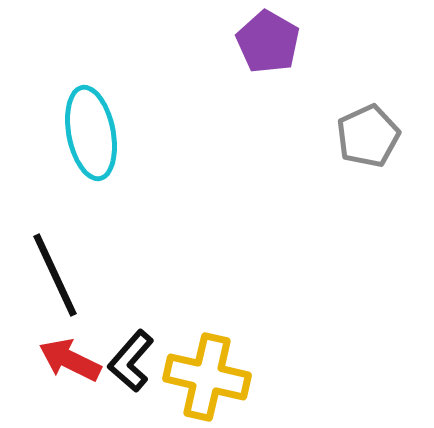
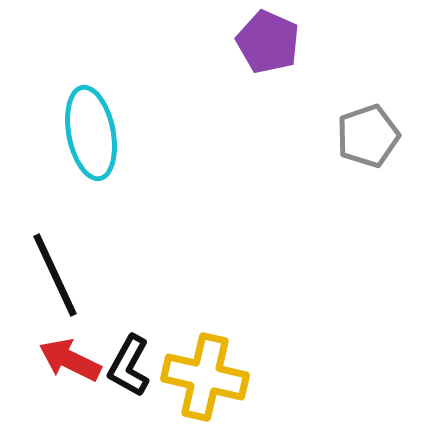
purple pentagon: rotated 6 degrees counterclockwise
gray pentagon: rotated 6 degrees clockwise
black L-shape: moved 2 px left, 5 px down; rotated 12 degrees counterclockwise
yellow cross: moved 2 px left
